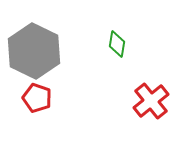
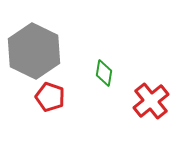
green diamond: moved 13 px left, 29 px down
red pentagon: moved 13 px right, 1 px up
